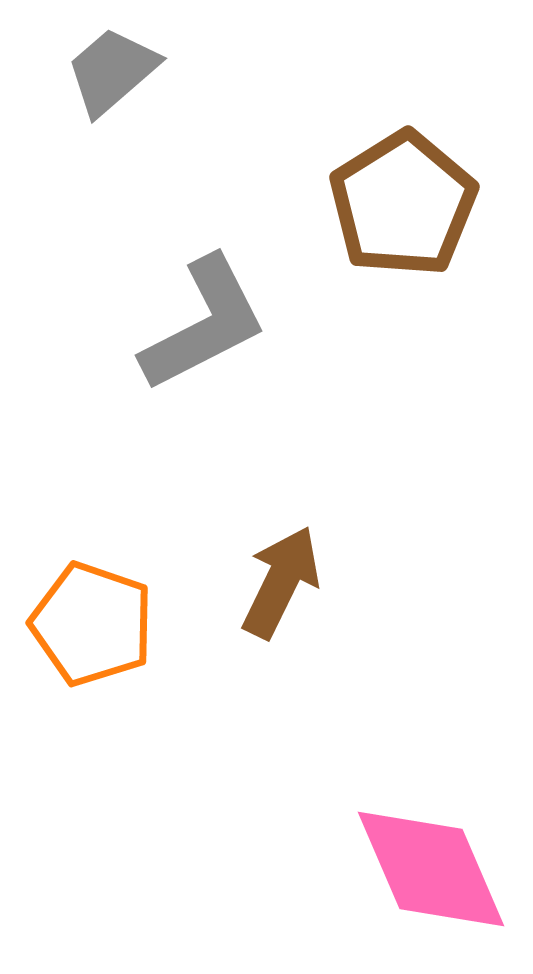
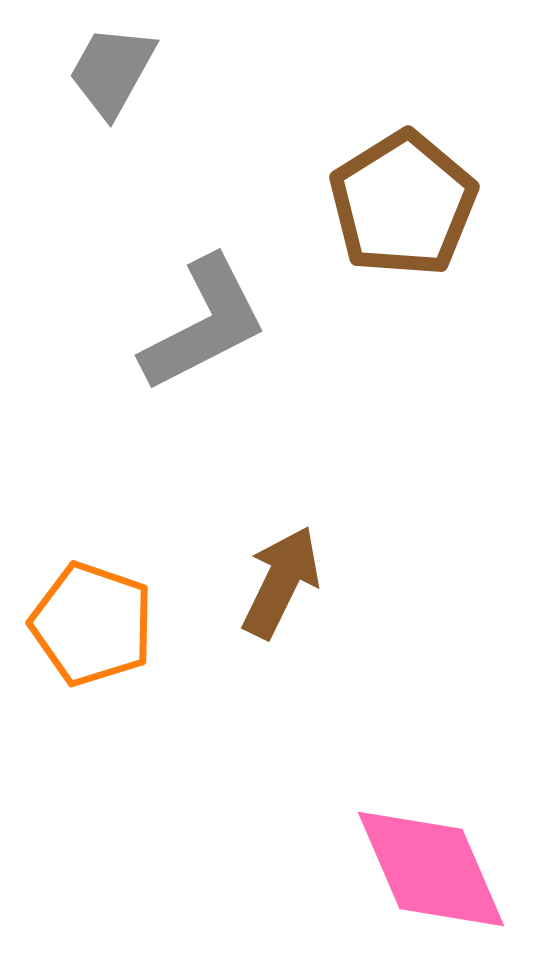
gray trapezoid: rotated 20 degrees counterclockwise
